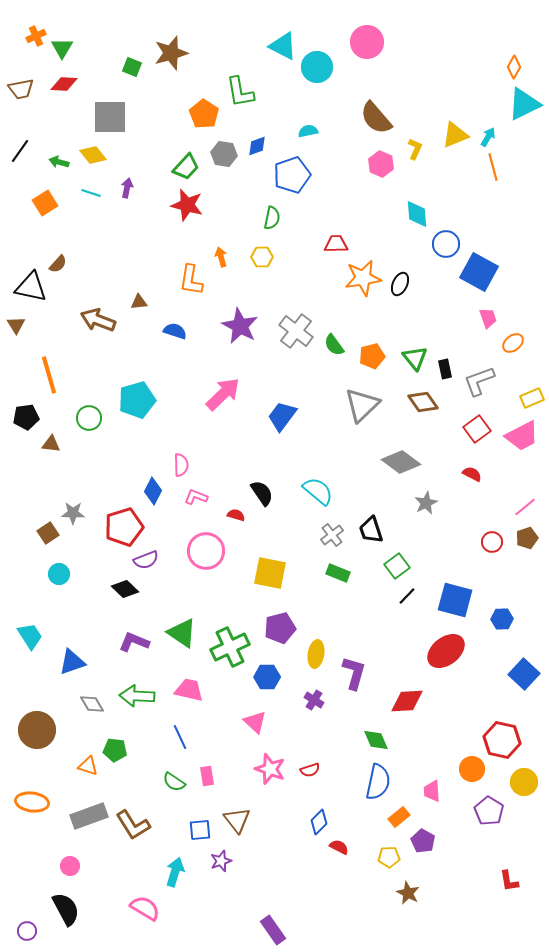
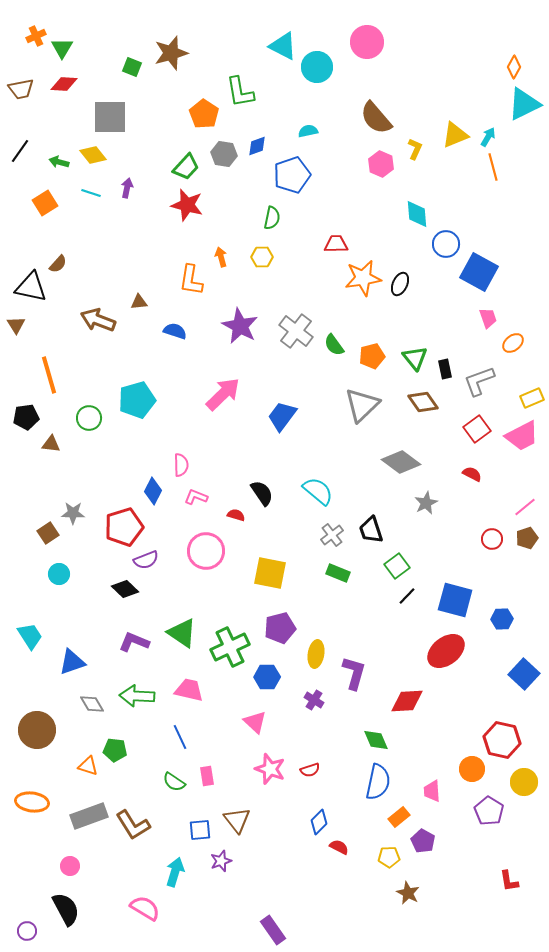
red circle at (492, 542): moved 3 px up
